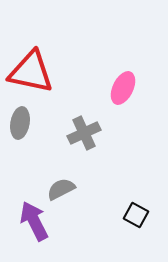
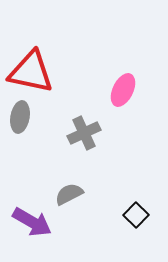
pink ellipse: moved 2 px down
gray ellipse: moved 6 px up
gray semicircle: moved 8 px right, 5 px down
black square: rotated 15 degrees clockwise
purple arrow: moved 2 px left, 1 px down; rotated 147 degrees clockwise
